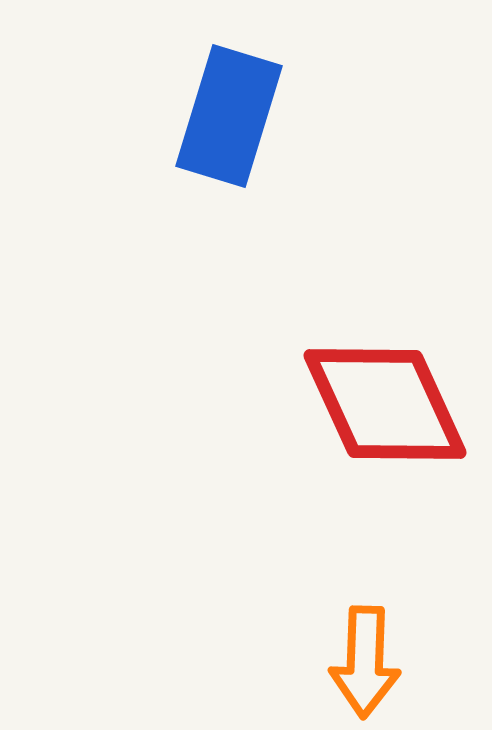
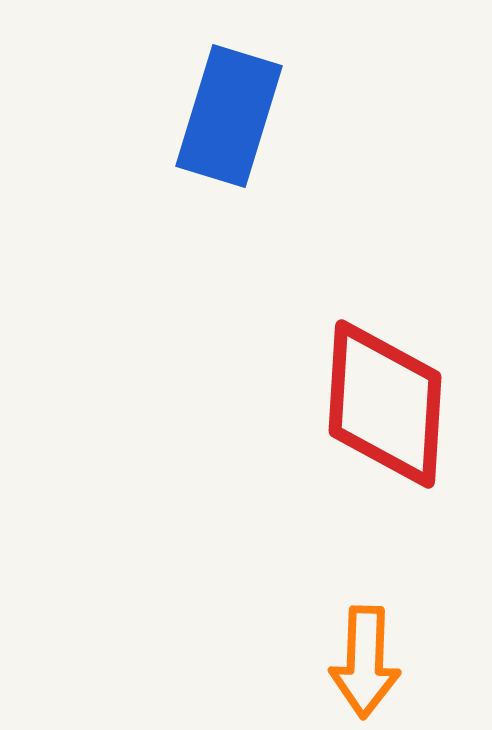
red diamond: rotated 28 degrees clockwise
